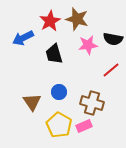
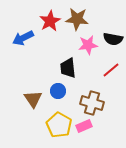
brown star: rotated 10 degrees counterclockwise
black trapezoid: moved 14 px right, 14 px down; rotated 10 degrees clockwise
blue circle: moved 1 px left, 1 px up
brown triangle: moved 1 px right, 3 px up
